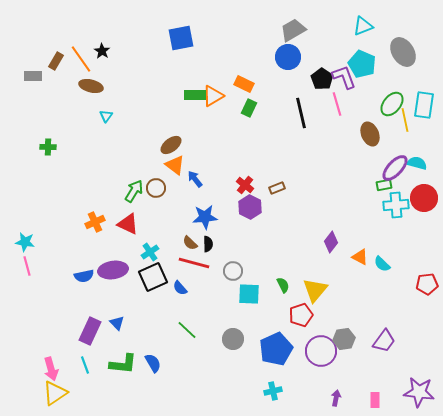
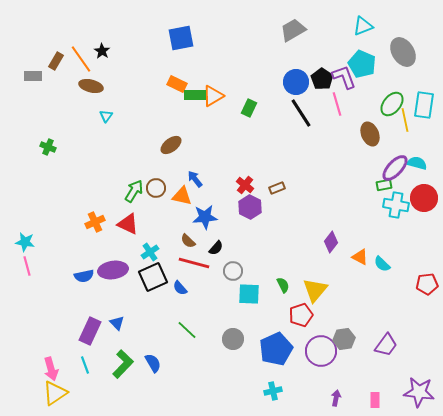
blue circle at (288, 57): moved 8 px right, 25 px down
orange rectangle at (244, 84): moved 67 px left
black line at (301, 113): rotated 20 degrees counterclockwise
green cross at (48, 147): rotated 21 degrees clockwise
orange triangle at (175, 165): moved 7 px right, 31 px down; rotated 25 degrees counterclockwise
cyan cross at (396, 205): rotated 15 degrees clockwise
brown semicircle at (190, 243): moved 2 px left, 2 px up
black semicircle at (208, 244): moved 8 px right, 4 px down; rotated 42 degrees clockwise
purple trapezoid at (384, 341): moved 2 px right, 4 px down
green L-shape at (123, 364): rotated 52 degrees counterclockwise
